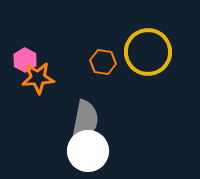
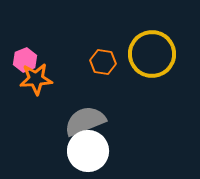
yellow circle: moved 4 px right, 2 px down
pink hexagon: rotated 10 degrees clockwise
orange star: moved 2 px left, 1 px down
gray semicircle: rotated 123 degrees counterclockwise
